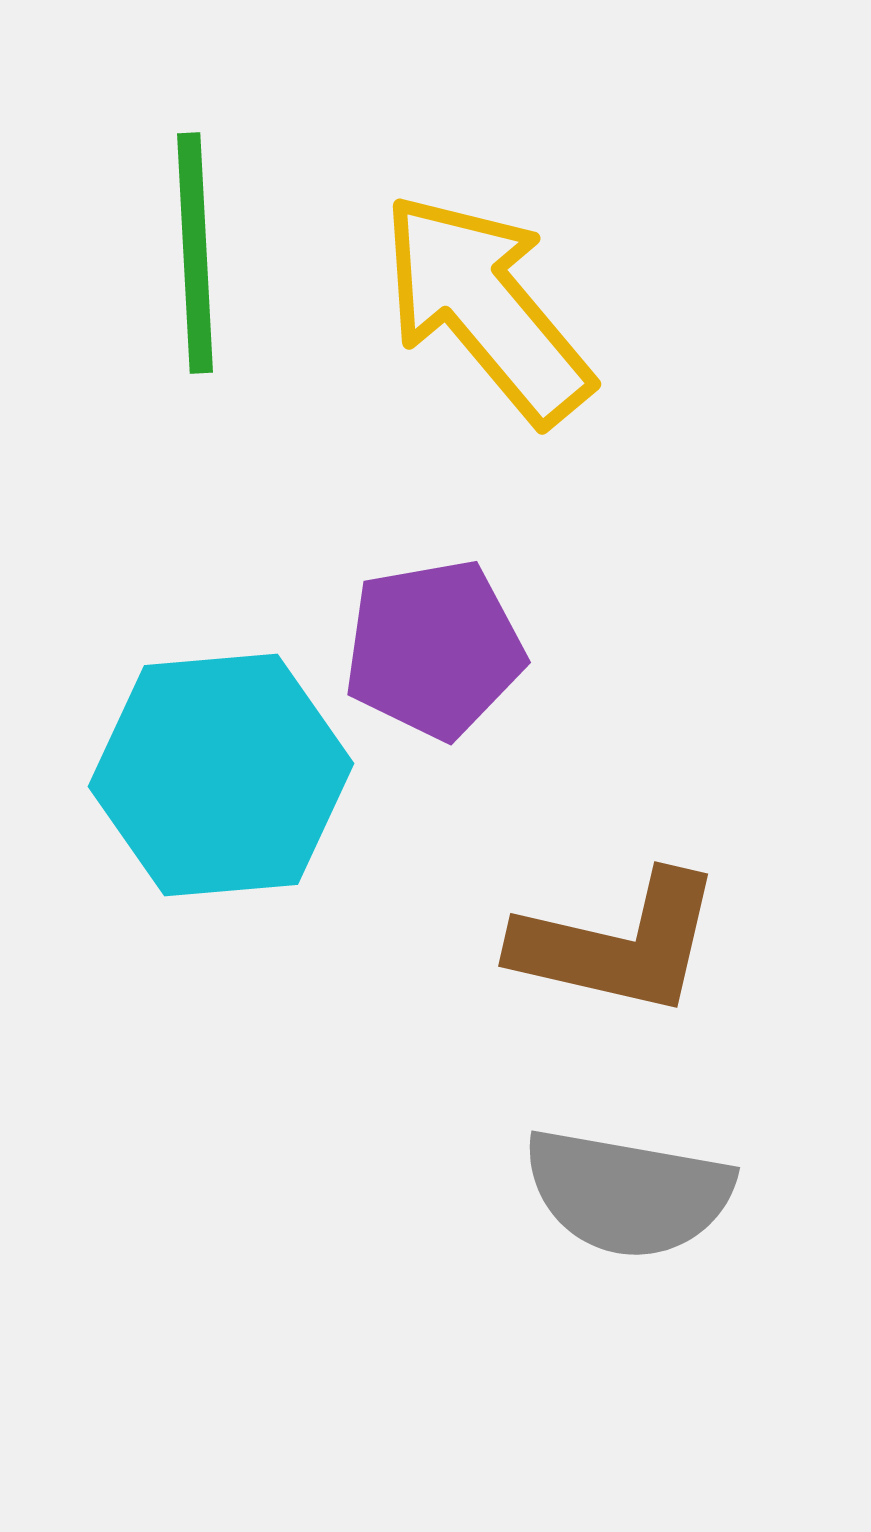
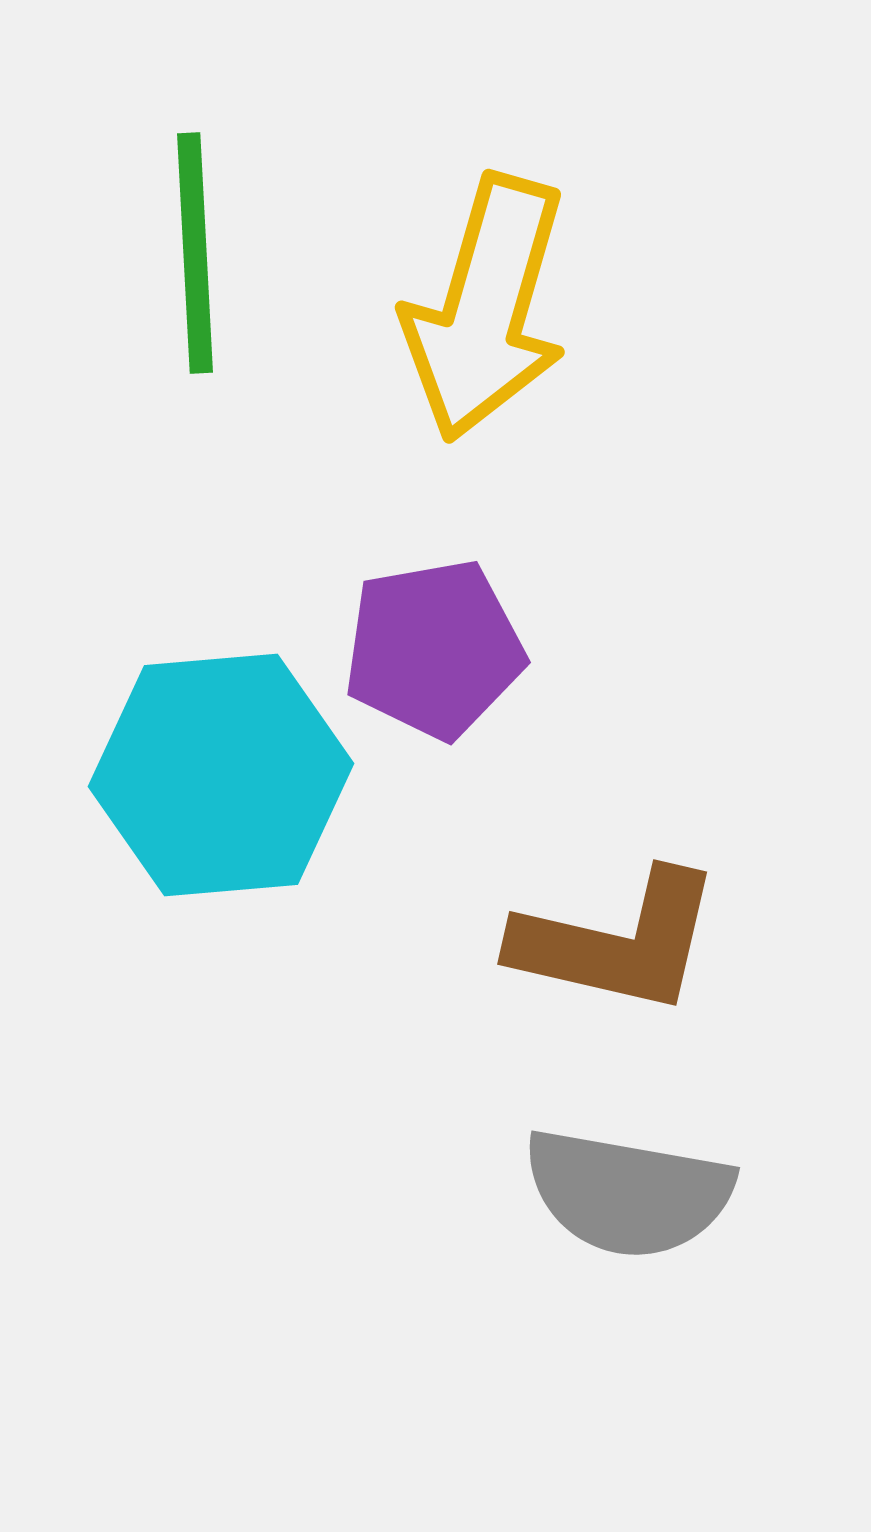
yellow arrow: rotated 124 degrees counterclockwise
brown L-shape: moved 1 px left, 2 px up
